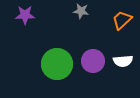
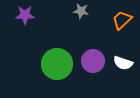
white semicircle: moved 2 px down; rotated 24 degrees clockwise
